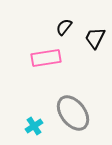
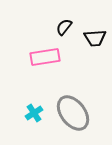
black trapezoid: rotated 120 degrees counterclockwise
pink rectangle: moved 1 px left, 1 px up
cyan cross: moved 13 px up
